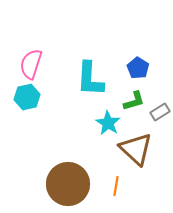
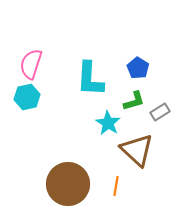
brown triangle: moved 1 px right, 1 px down
